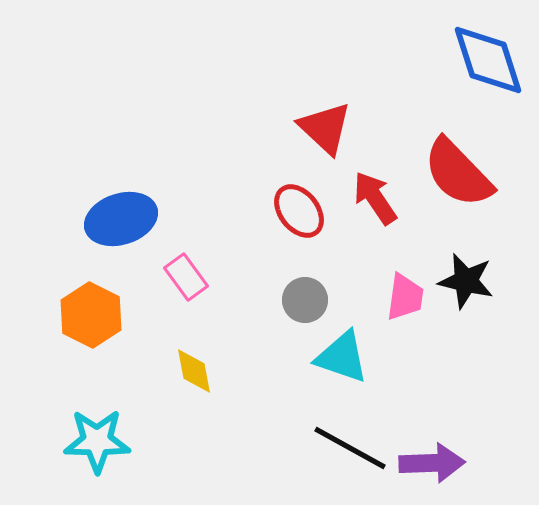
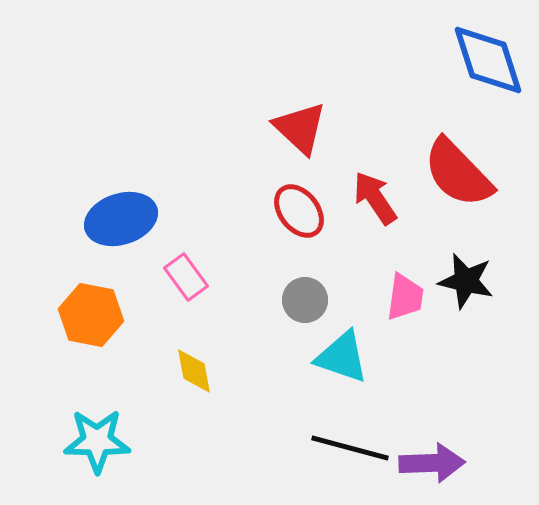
red triangle: moved 25 px left
orange hexagon: rotated 16 degrees counterclockwise
black line: rotated 14 degrees counterclockwise
